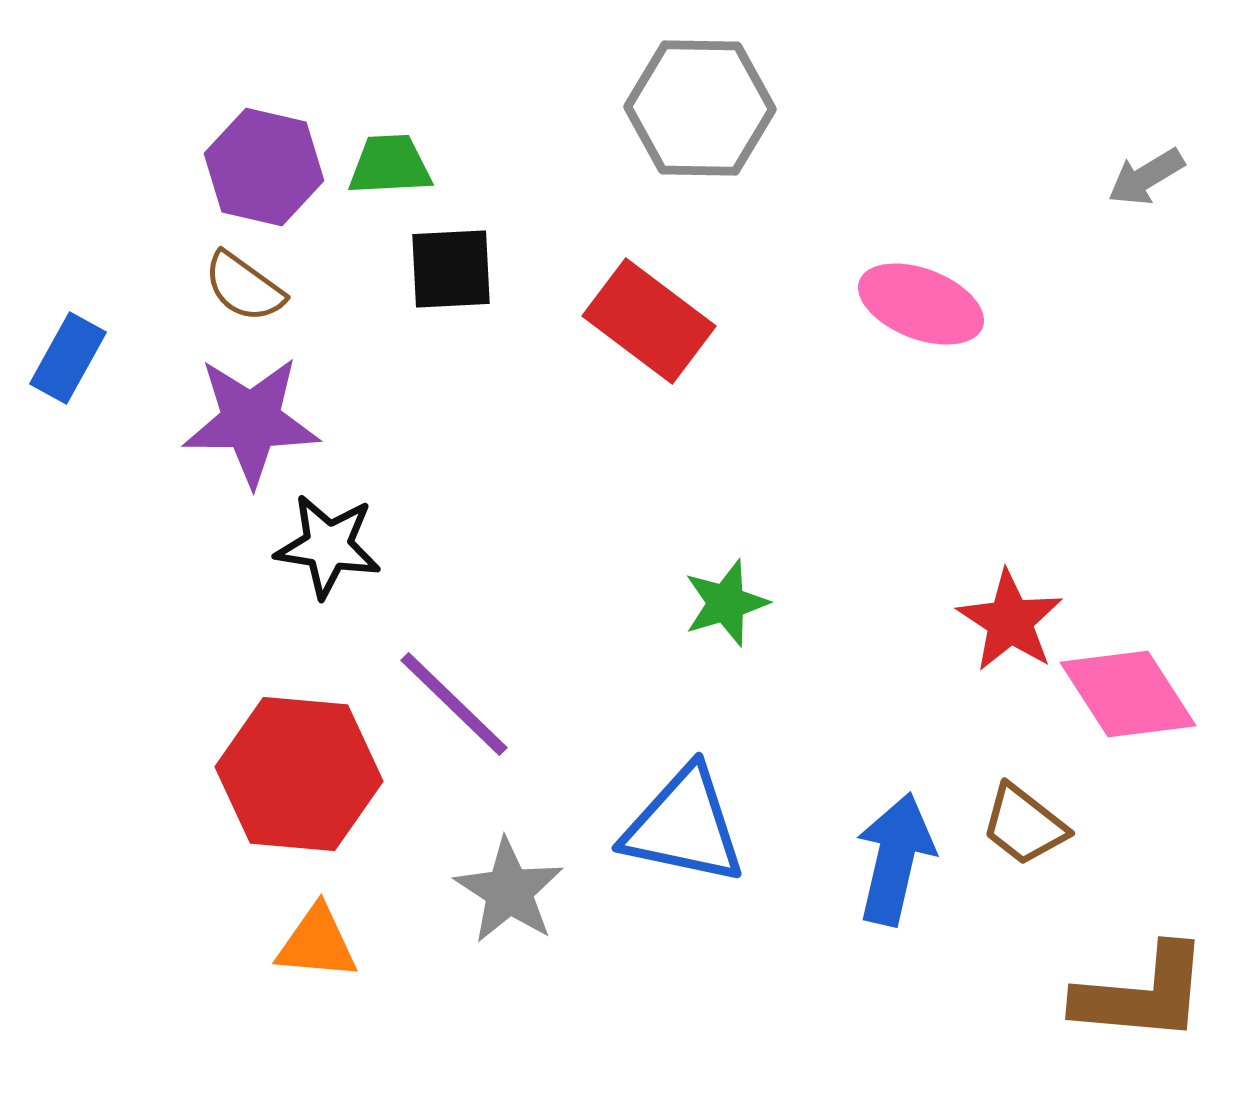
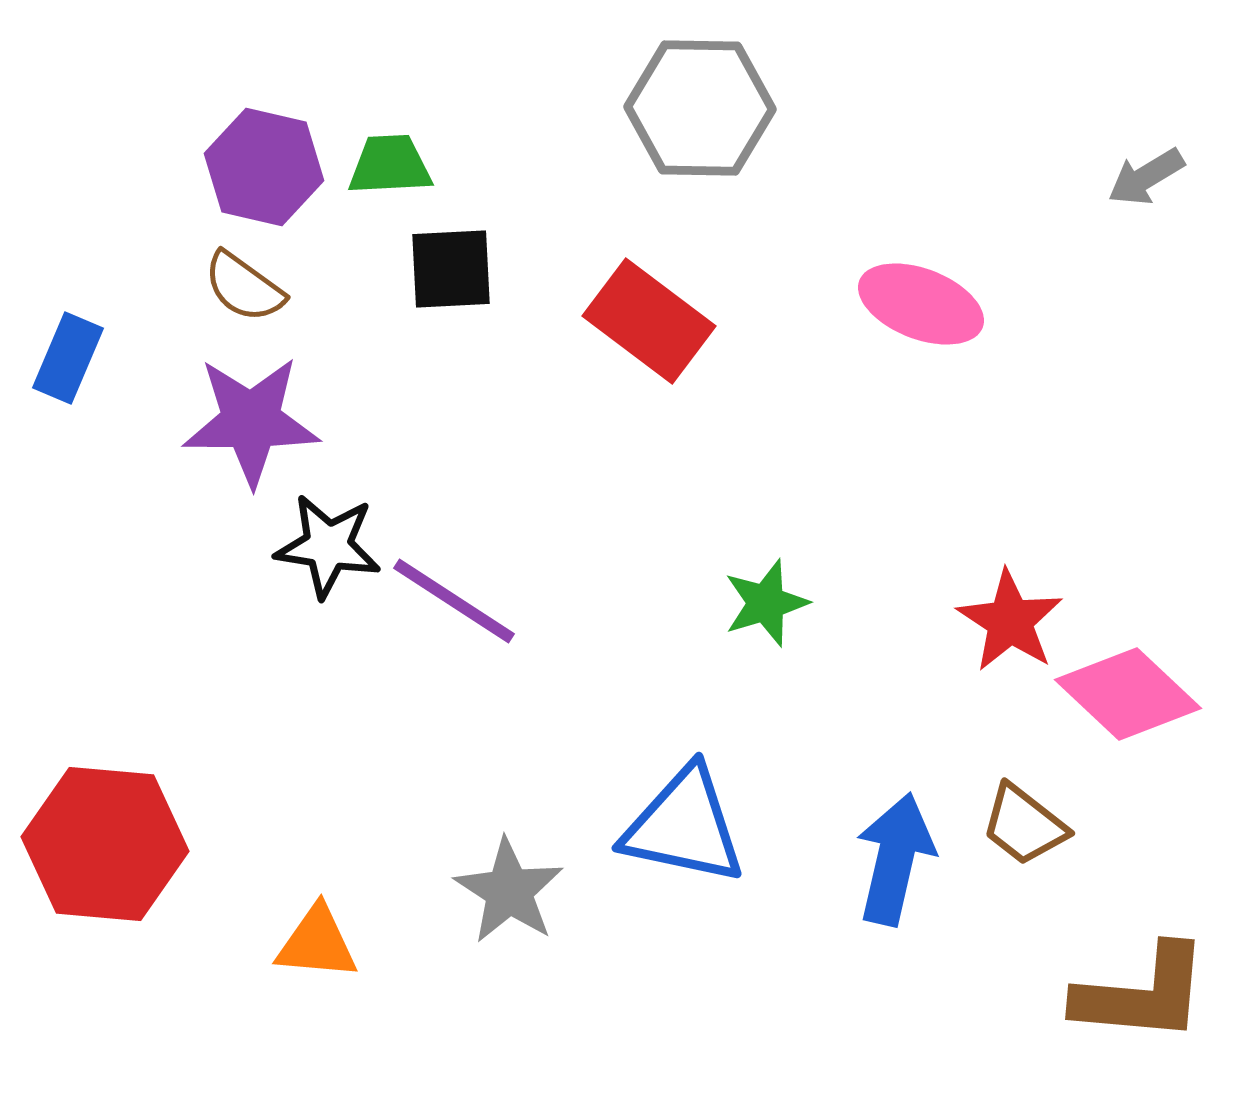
blue rectangle: rotated 6 degrees counterclockwise
green star: moved 40 px right
pink diamond: rotated 14 degrees counterclockwise
purple line: moved 103 px up; rotated 11 degrees counterclockwise
red hexagon: moved 194 px left, 70 px down
